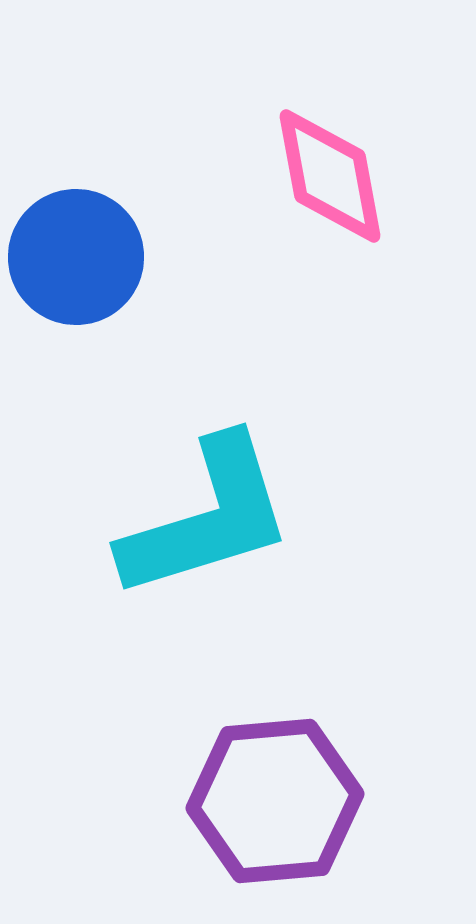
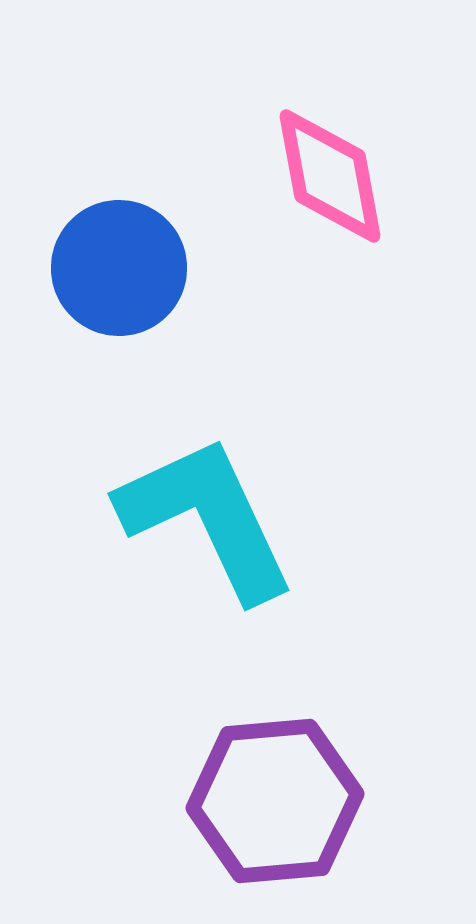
blue circle: moved 43 px right, 11 px down
cyan L-shape: rotated 98 degrees counterclockwise
